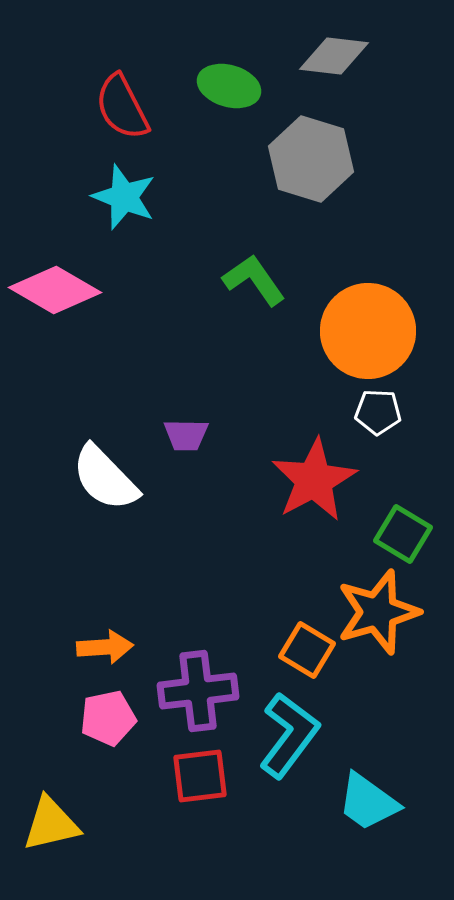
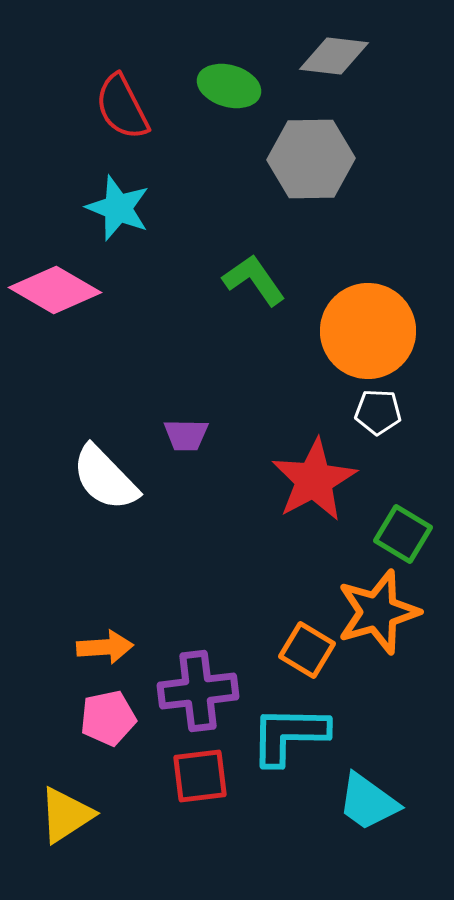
gray hexagon: rotated 18 degrees counterclockwise
cyan star: moved 6 px left, 11 px down
cyan L-shape: rotated 126 degrees counterclockwise
yellow triangle: moved 15 px right, 9 px up; rotated 20 degrees counterclockwise
